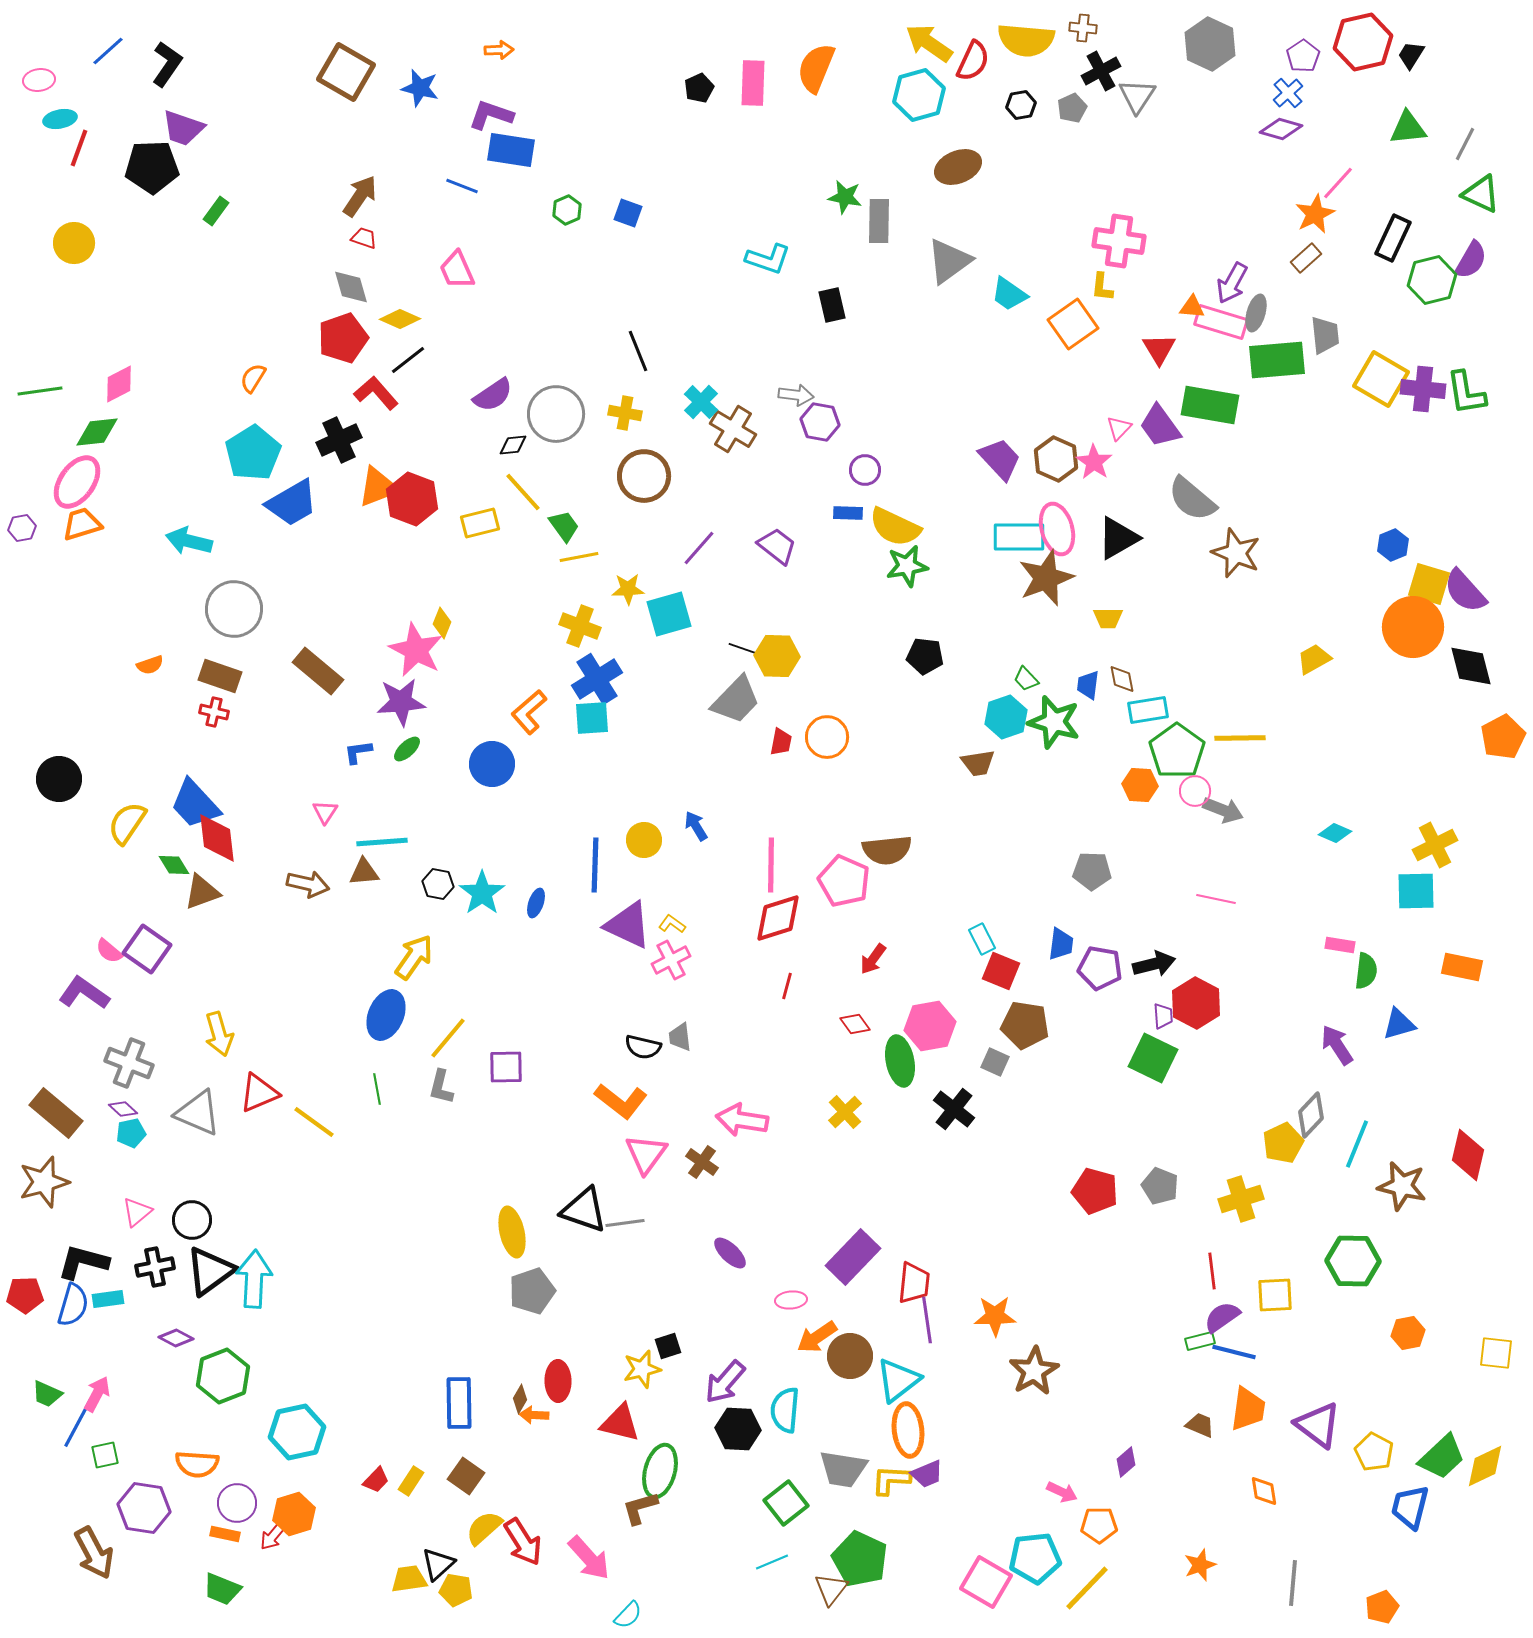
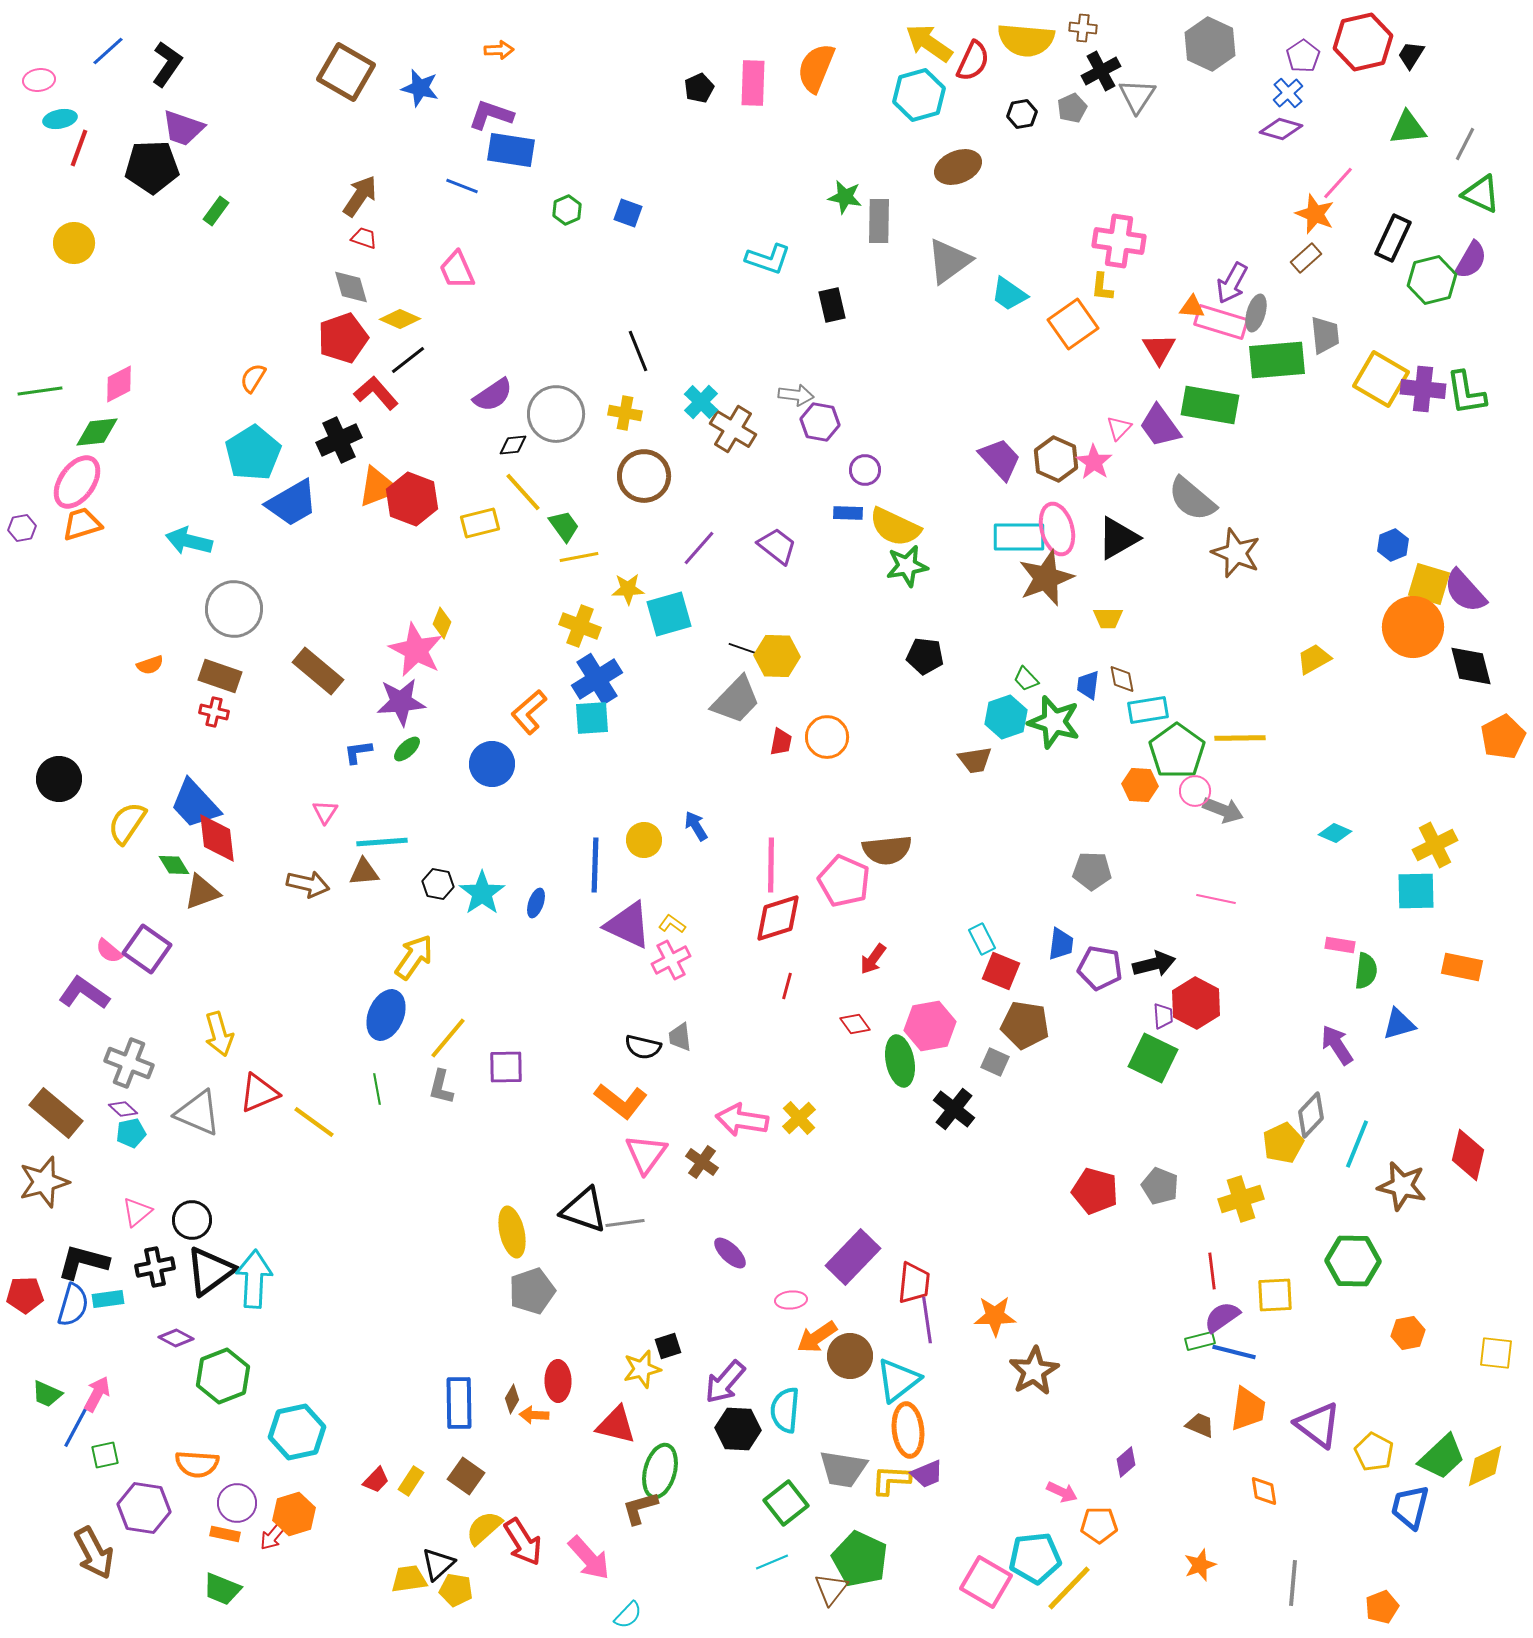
black hexagon at (1021, 105): moved 1 px right, 9 px down
orange star at (1315, 214): rotated 24 degrees counterclockwise
brown trapezoid at (978, 763): moved 3 px left, 3 px up
yellow cross at (845, 1112): moved 46 px left, 6 px down
brown diamond at (520, 1399): moved 8 px left
red triangle at (620, 1423): moved 4 px left, 2 px down
yellow line at (1087, 1588): moved 18 px left
